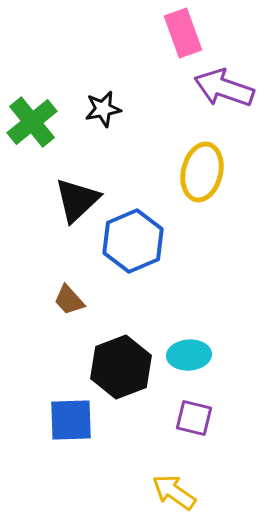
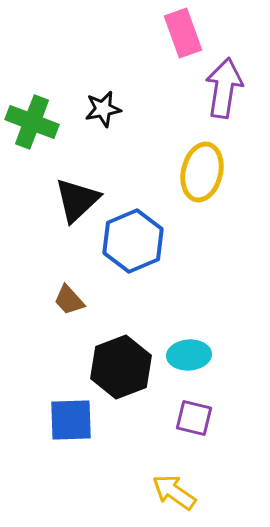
purple arrow: rotated 80 degrees clockwise
green cross: rotated 30 degrees counterclockwise
